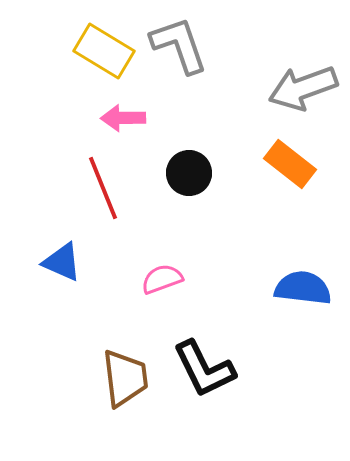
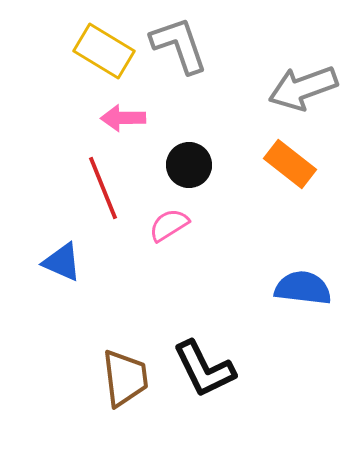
black circle: moved 8 px up
pink semicircle: moved 7 px right, 54 px up; rotated 12 degrees counterclockwise
